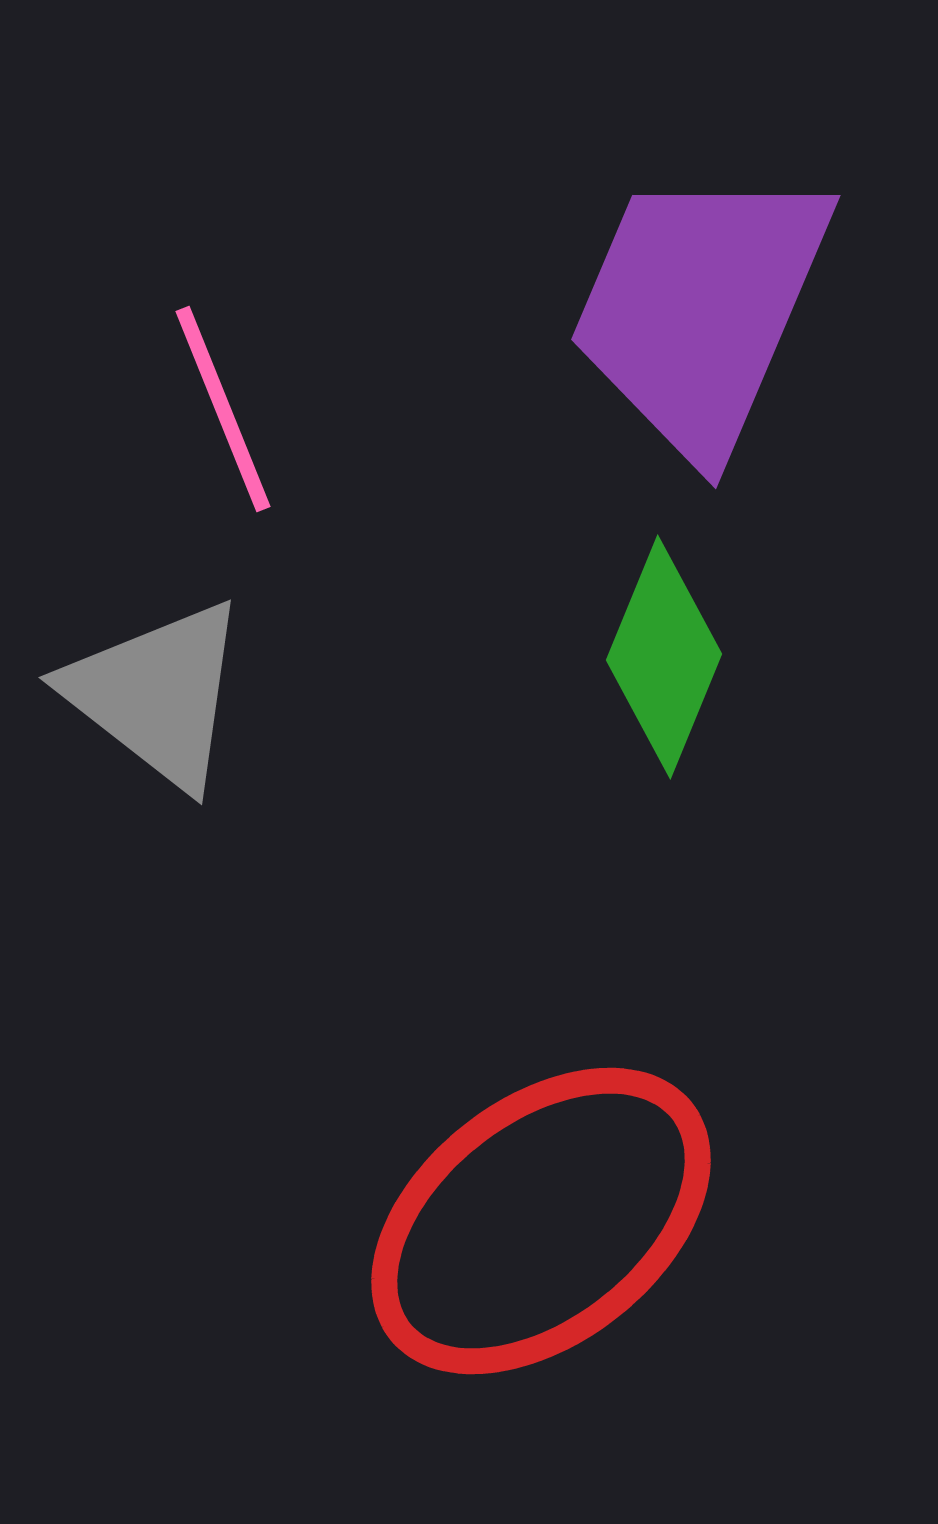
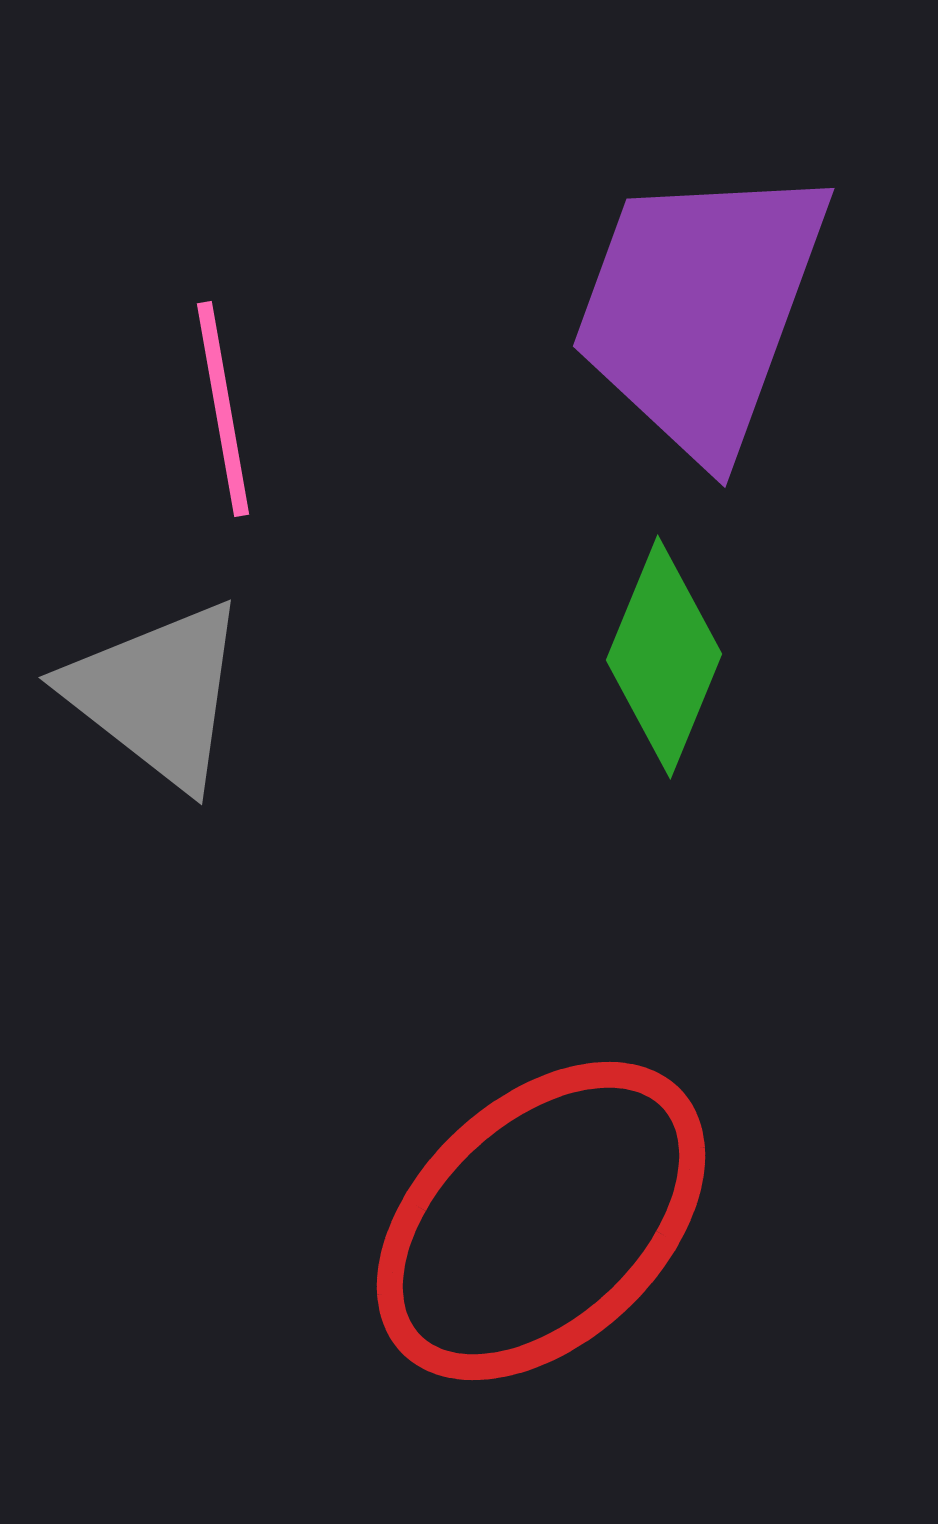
purple trapezoid: rotated 3 degrees counterclockwise
pink line: rotated 12 degrees clockwise
red ellipse: rotated 5 degrees counterclockwise
